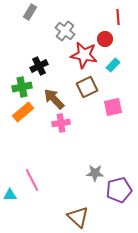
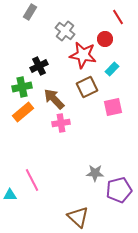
red line: rotated 28 degrees counterclockwise
red star: moved 1 px left
cyan rectangle: moved 1 px left, 4 px down
